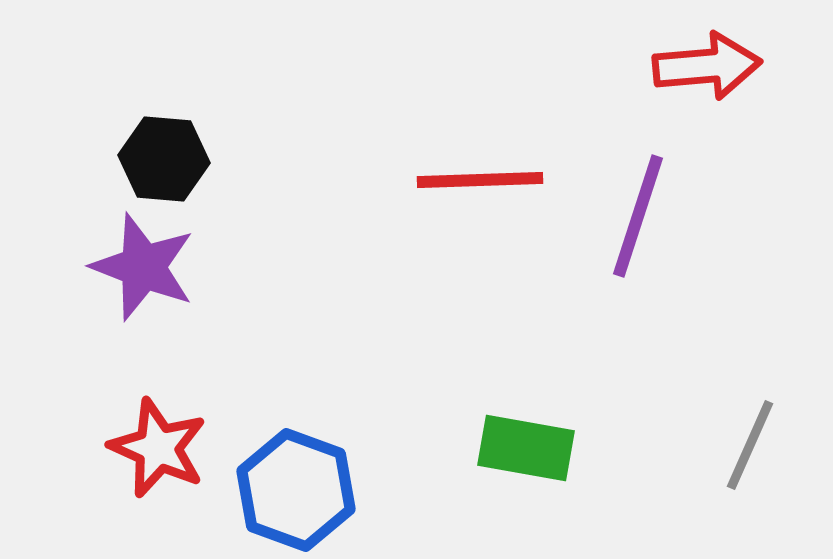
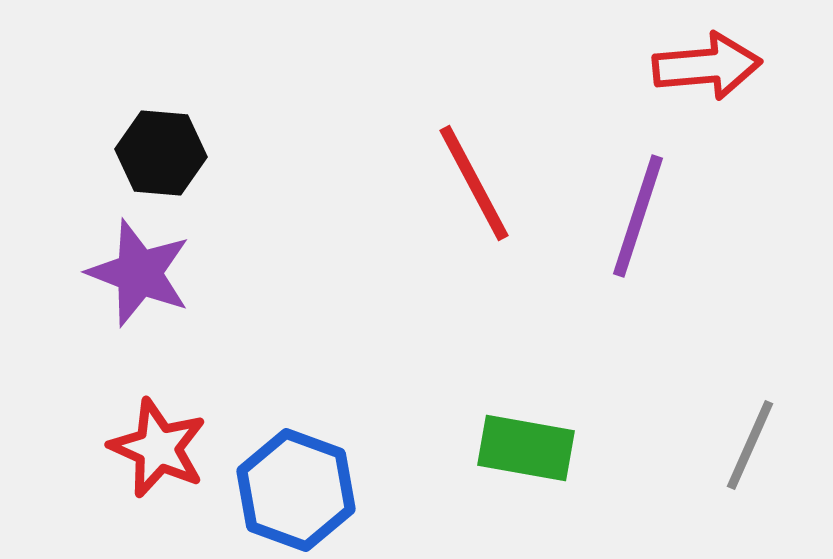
black hexagon: moved 3 px left, 6 px up
red line: moved 6 px left, 3 px down; rotated 64 degrees clockwise
purple star: moved 4 px left, 6 px down
